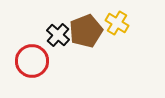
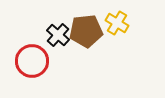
brown pentagon: rotated 16 degrees clockwise
